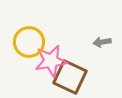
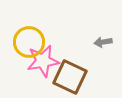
gray arrow: moved 1 px right
pink star: moved 8 px left
